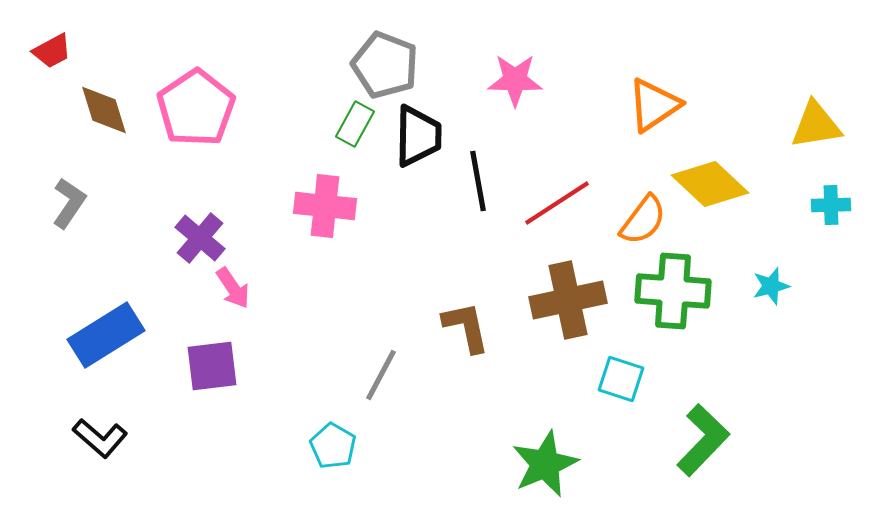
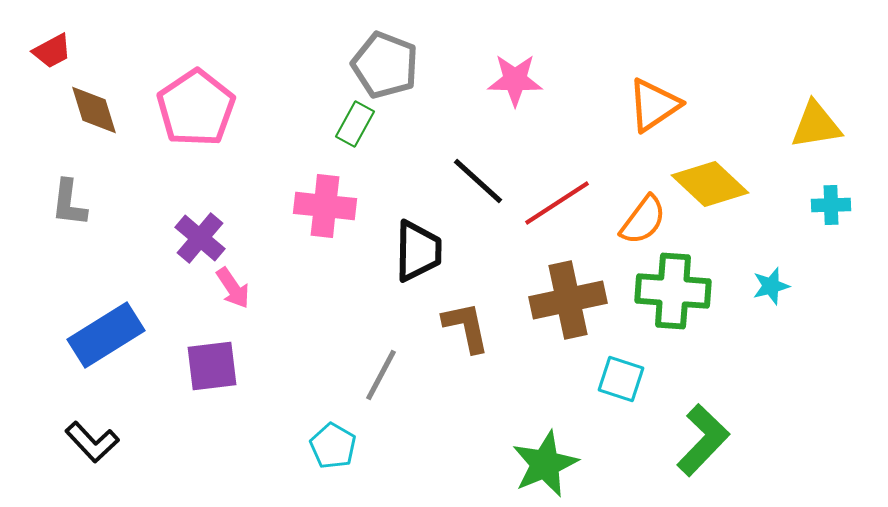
brown diamond: moved 10 px left
black trapezoid: moved 115 px down
black line: rotated 38 degrees counterclockwise
gray L-shape: rotated 153 degrees clockwise
black L-shape: moved 8 px left, 4 px down; rotated 6 degrees clockwise
